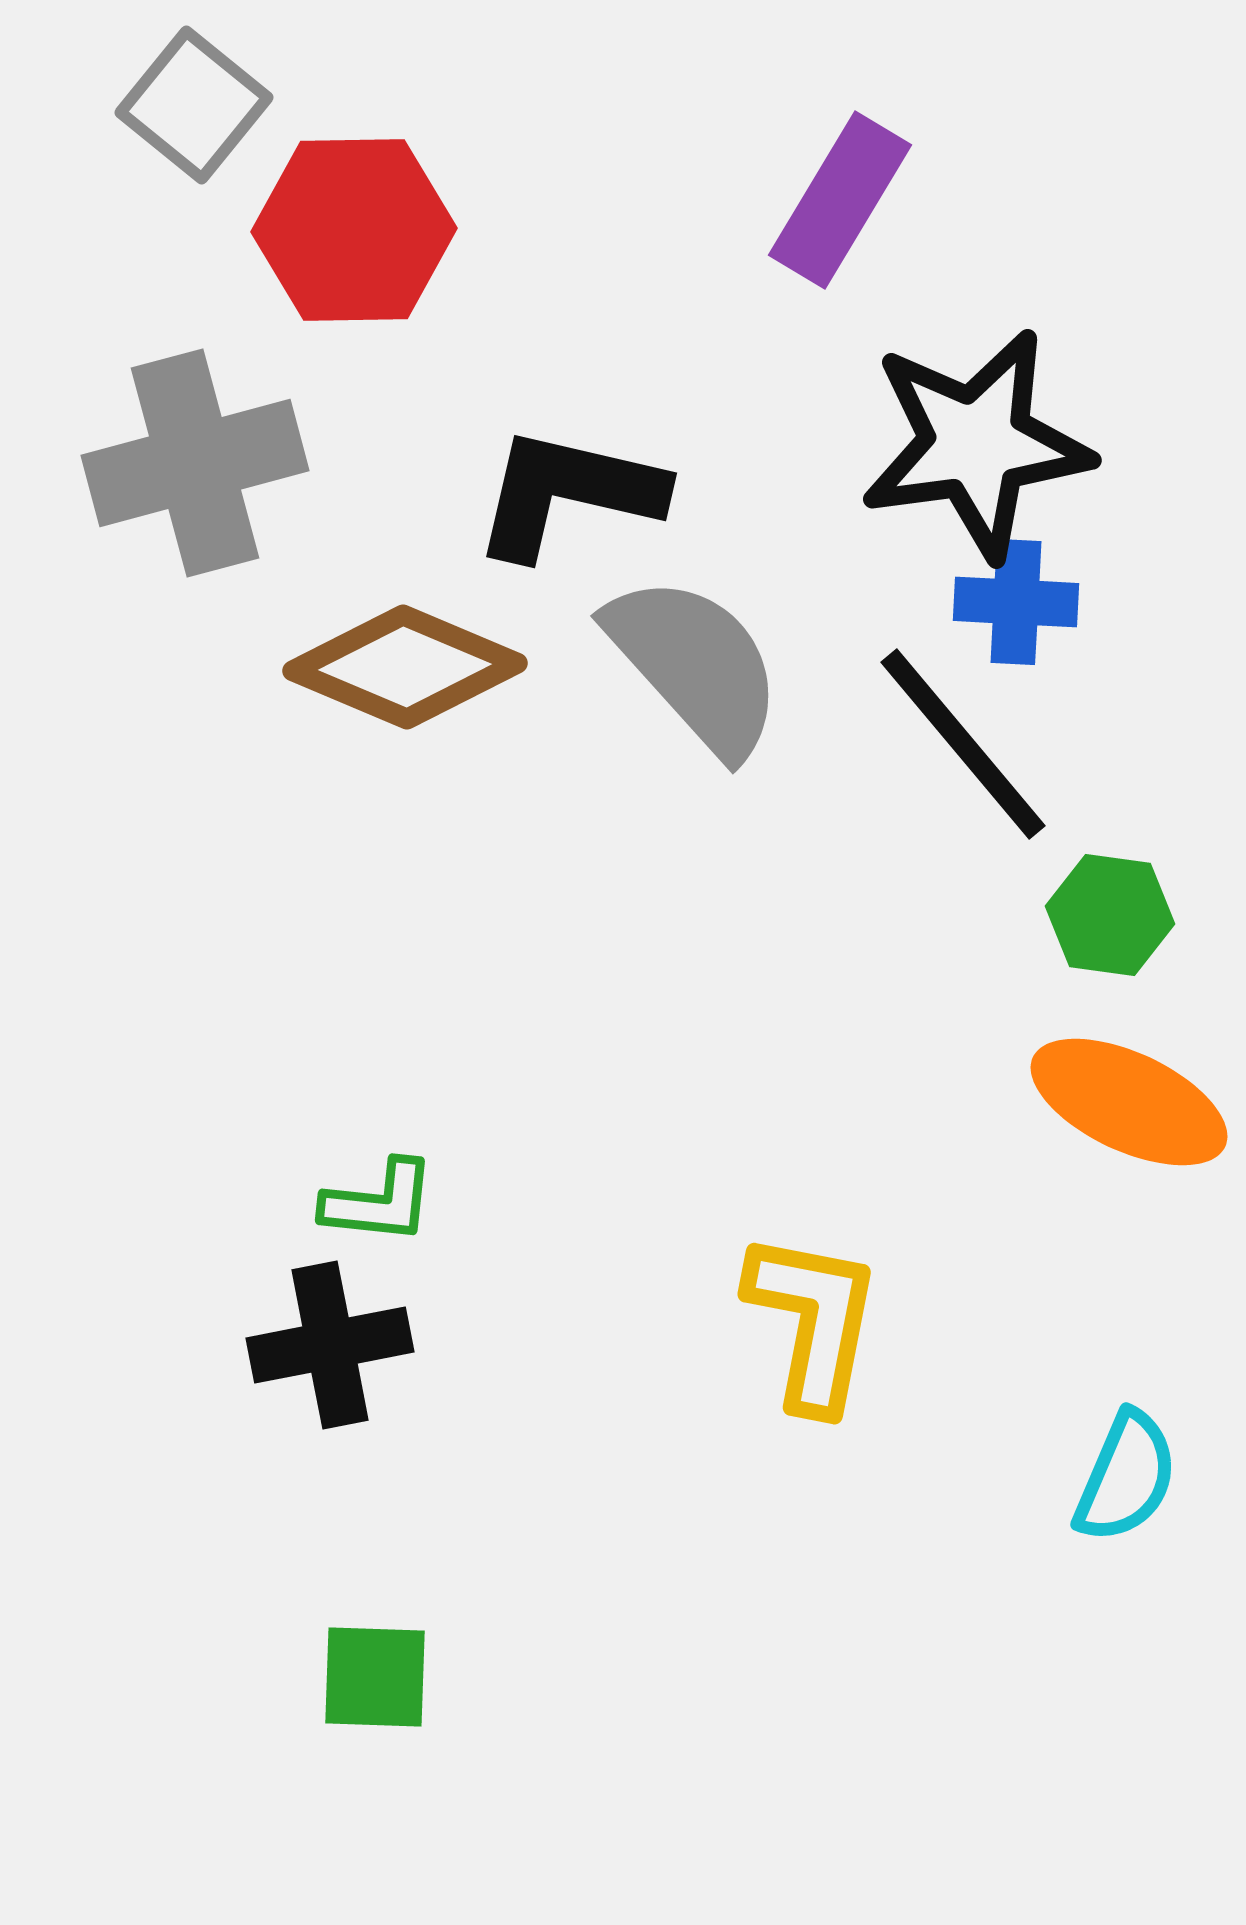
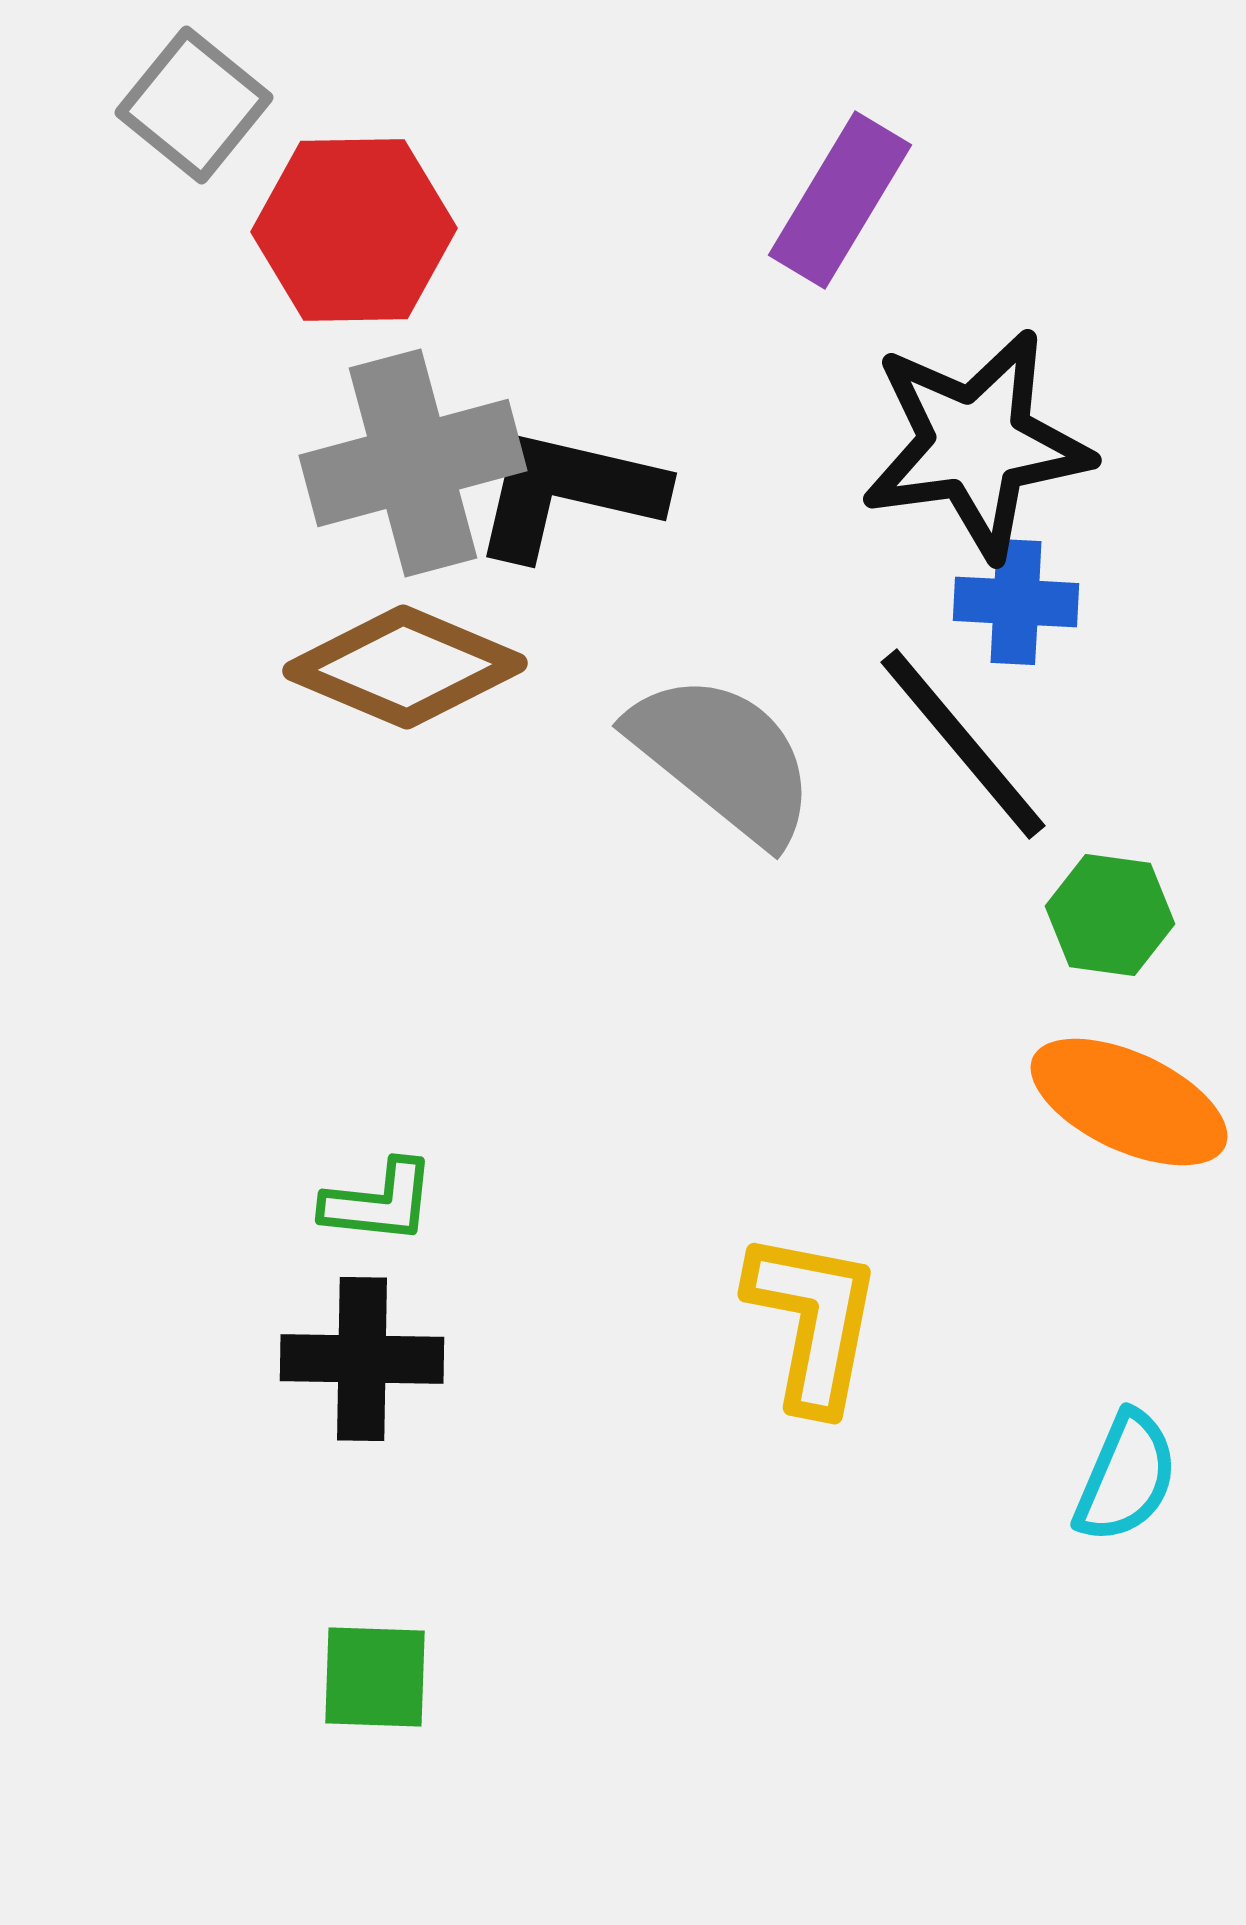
gray cross: moved 218 px right
gray semicircle: moved 28 px right, 93 px down; rotated 9 degrees counterclockwise
black cross: moved 32 px right, 14 px down; rotated 12 degrees clockwise
